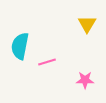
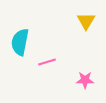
yellow triangle: moved 1 px left, 3 px up
cyan semicircle: moved 4 px up
